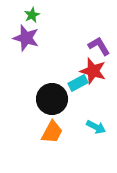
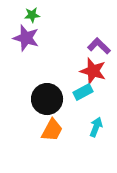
green star: rotated 21 degrees clockwise
purple L-shape: rotated 15 degrees counterclockwise
cyan rectangle: moved 5 px right, 9 px down
black circle: moved 5 px left
cyan arrow: rotated 96 degrees counterclockwise
orange trapezoid: moved 2 px up
